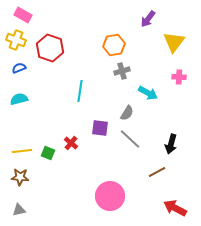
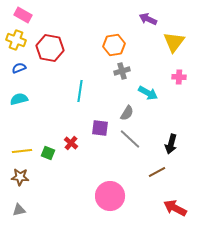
purple arrow: rotated 78 degrees clockwise
red hexagon: rotated 8 degrees counterclockwise
